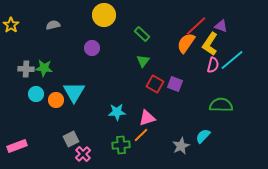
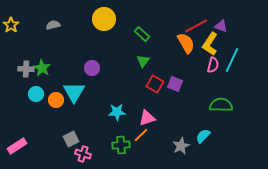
yellow circle: moved 4 px down
red line: rotated 15 degrees clockwise
orange semicircle: rotated 115 degrees clockwise
purple circle: moved 20 px down
cyan line: rotated 25 degrees counterclockwise
green star: moved 2 px left; rotated 24 degrees clockwise
pink rectangle: rotated 12 degrees counterclockwise
pink cross: rotated 28 degrees counterclockwise
